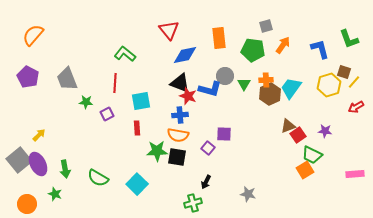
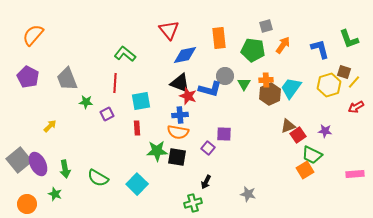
yellow arrow at (39, 135): moved 11 px right, 9 px up
orange semicircle at (178, 135): moved 3 px up
